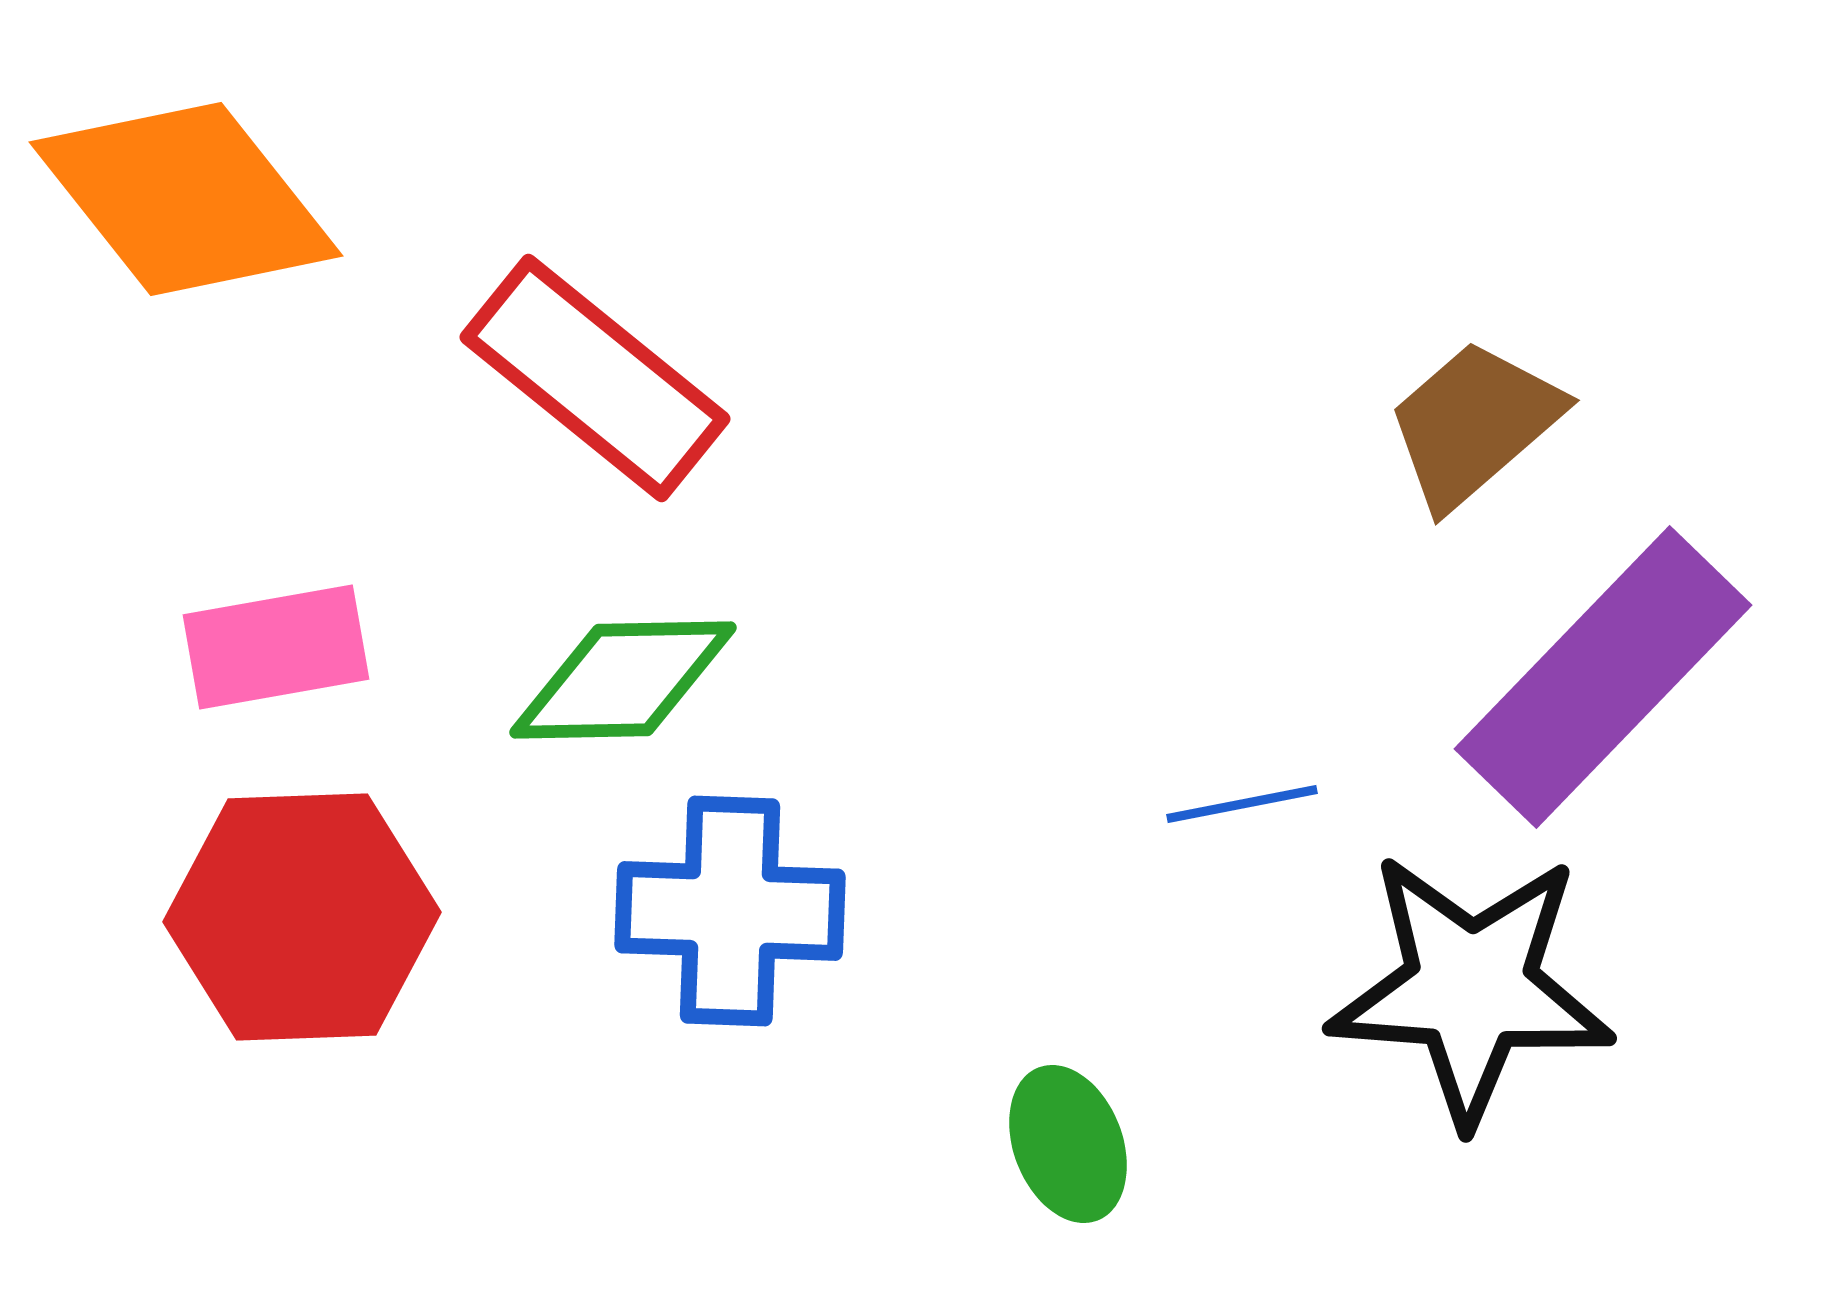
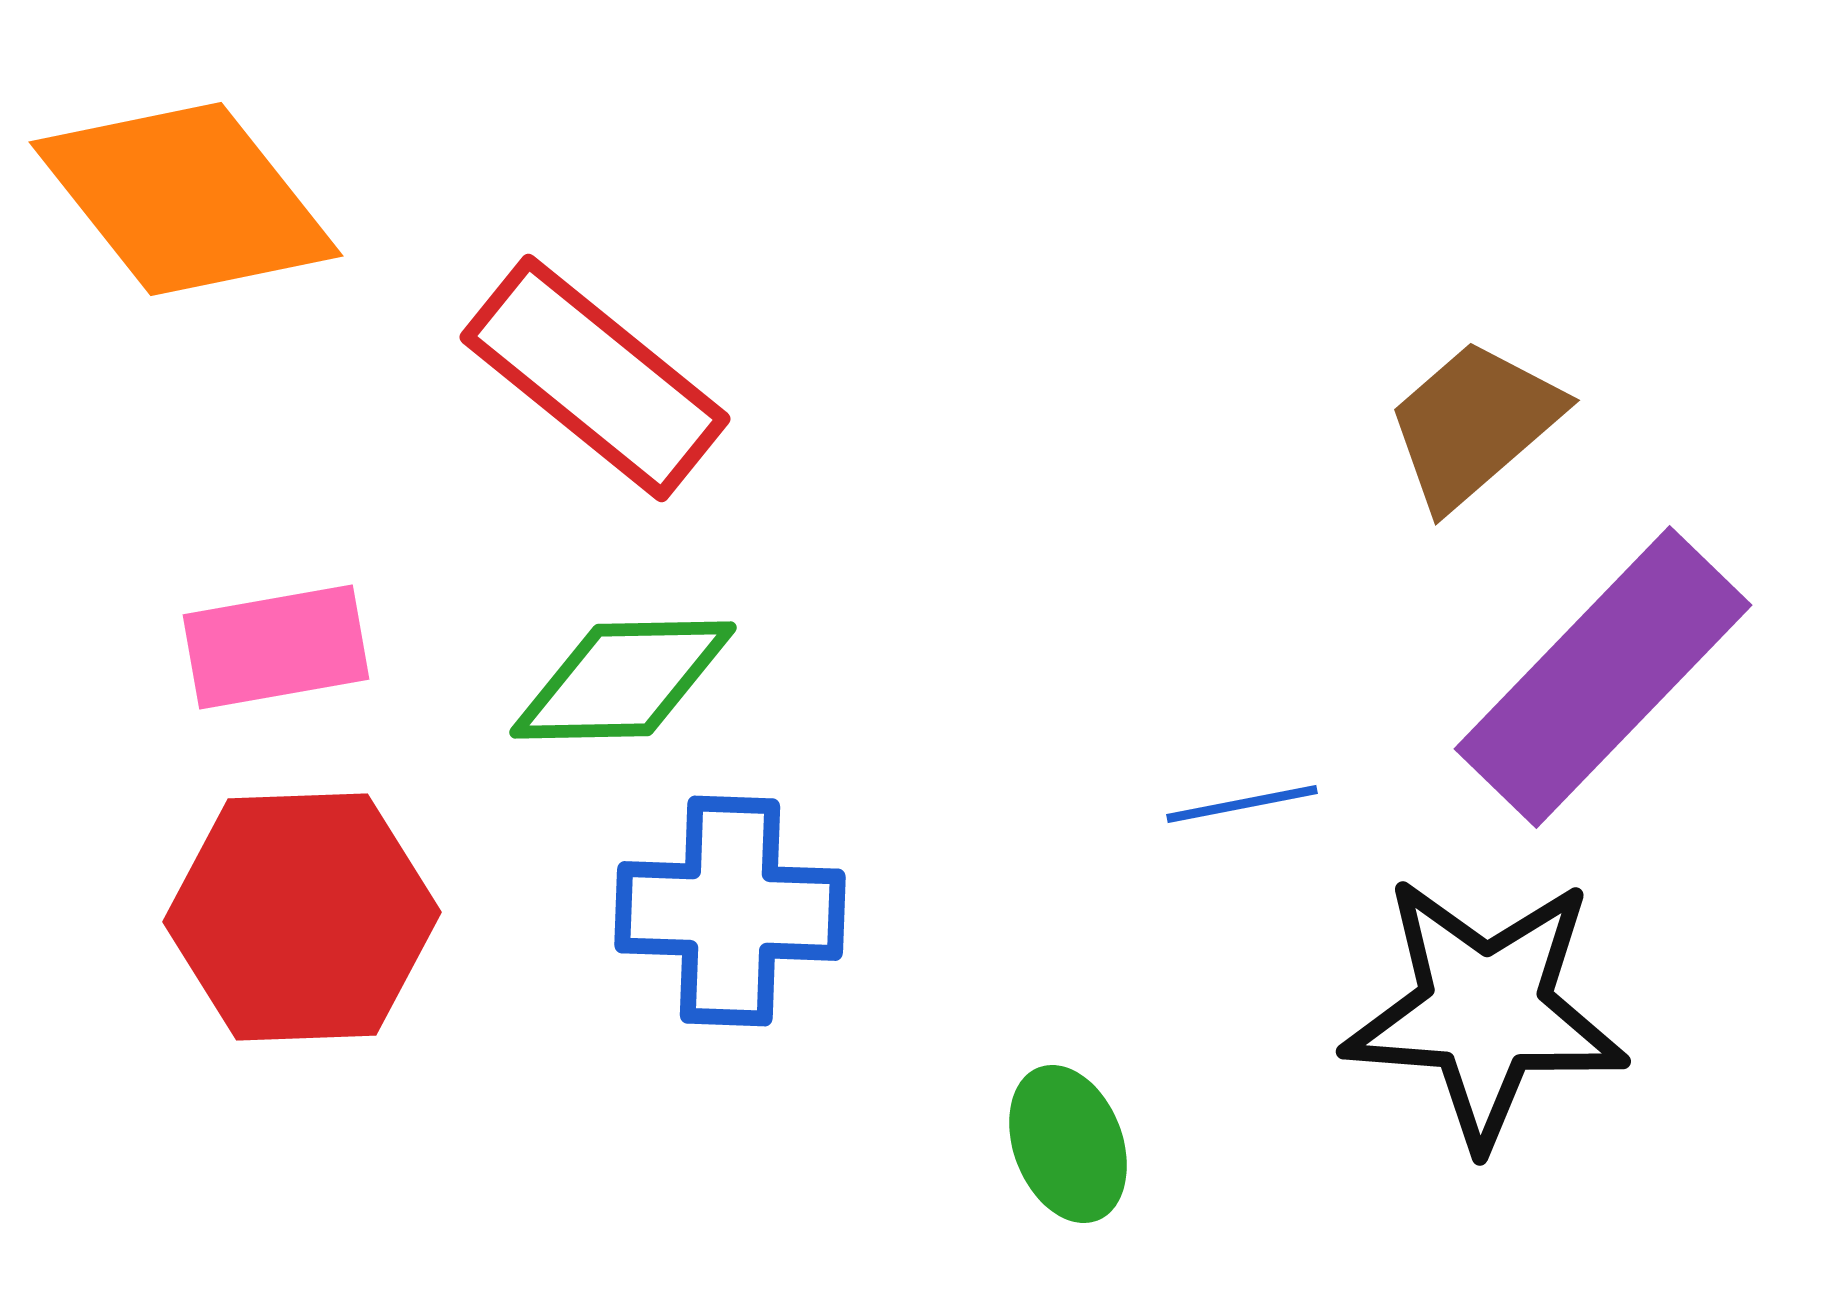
black star: moved 14 px right, 23 px down
